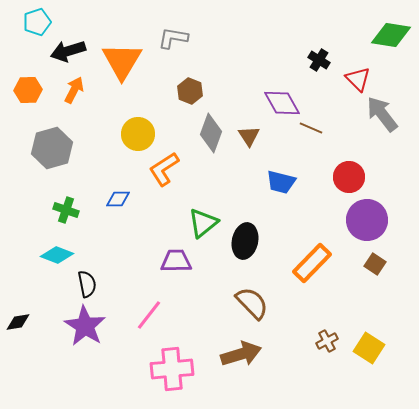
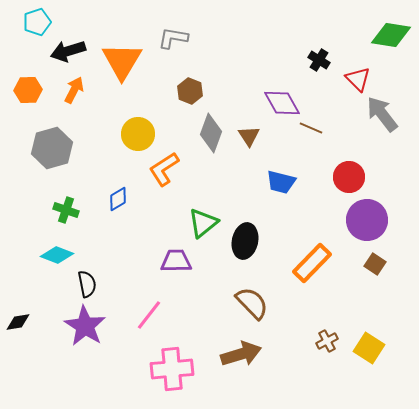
blue diamond: rotated 30 degrees counterclockwise
